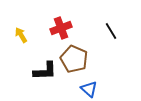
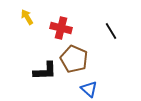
red cross: rotated 35 degrees clockwise
yellow arrow: moved 6 px right, 18 px up
